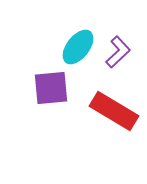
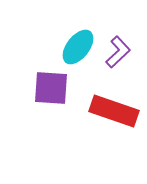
purple square: rotated 9 degrees clockwise
red rectangle: rotated 12 degrees counterclockwise
